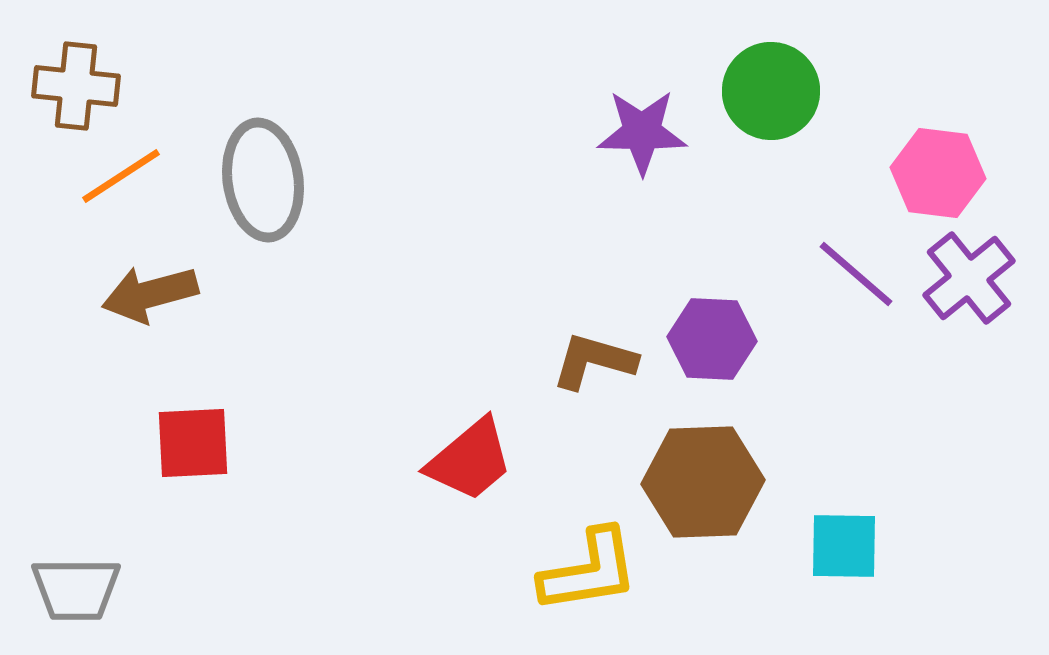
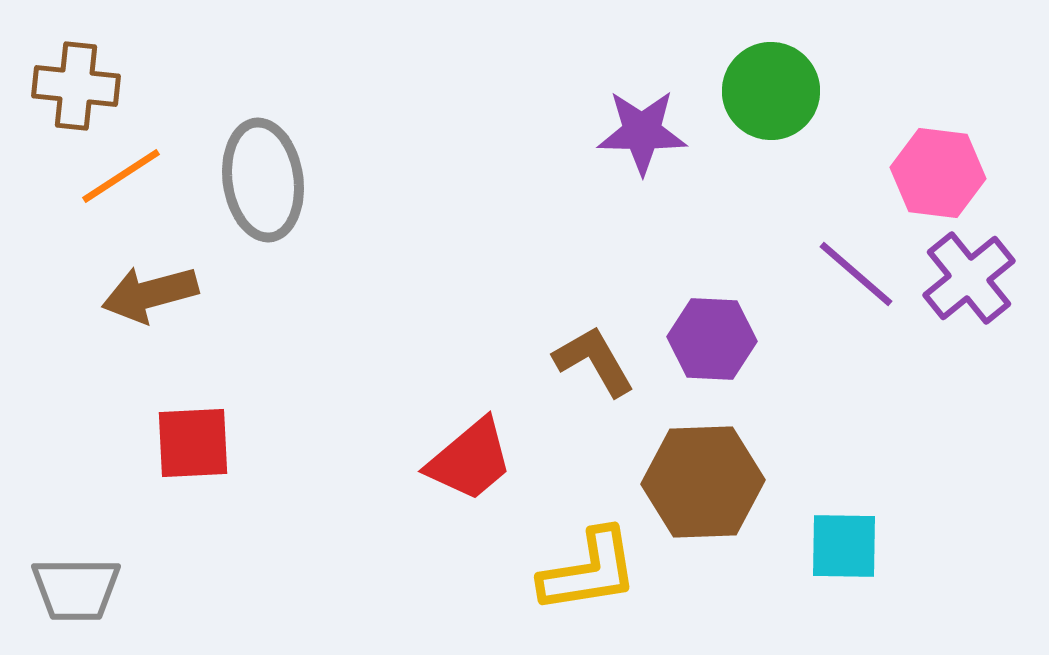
brown L-shape: rotated 44 degrees clockwise
